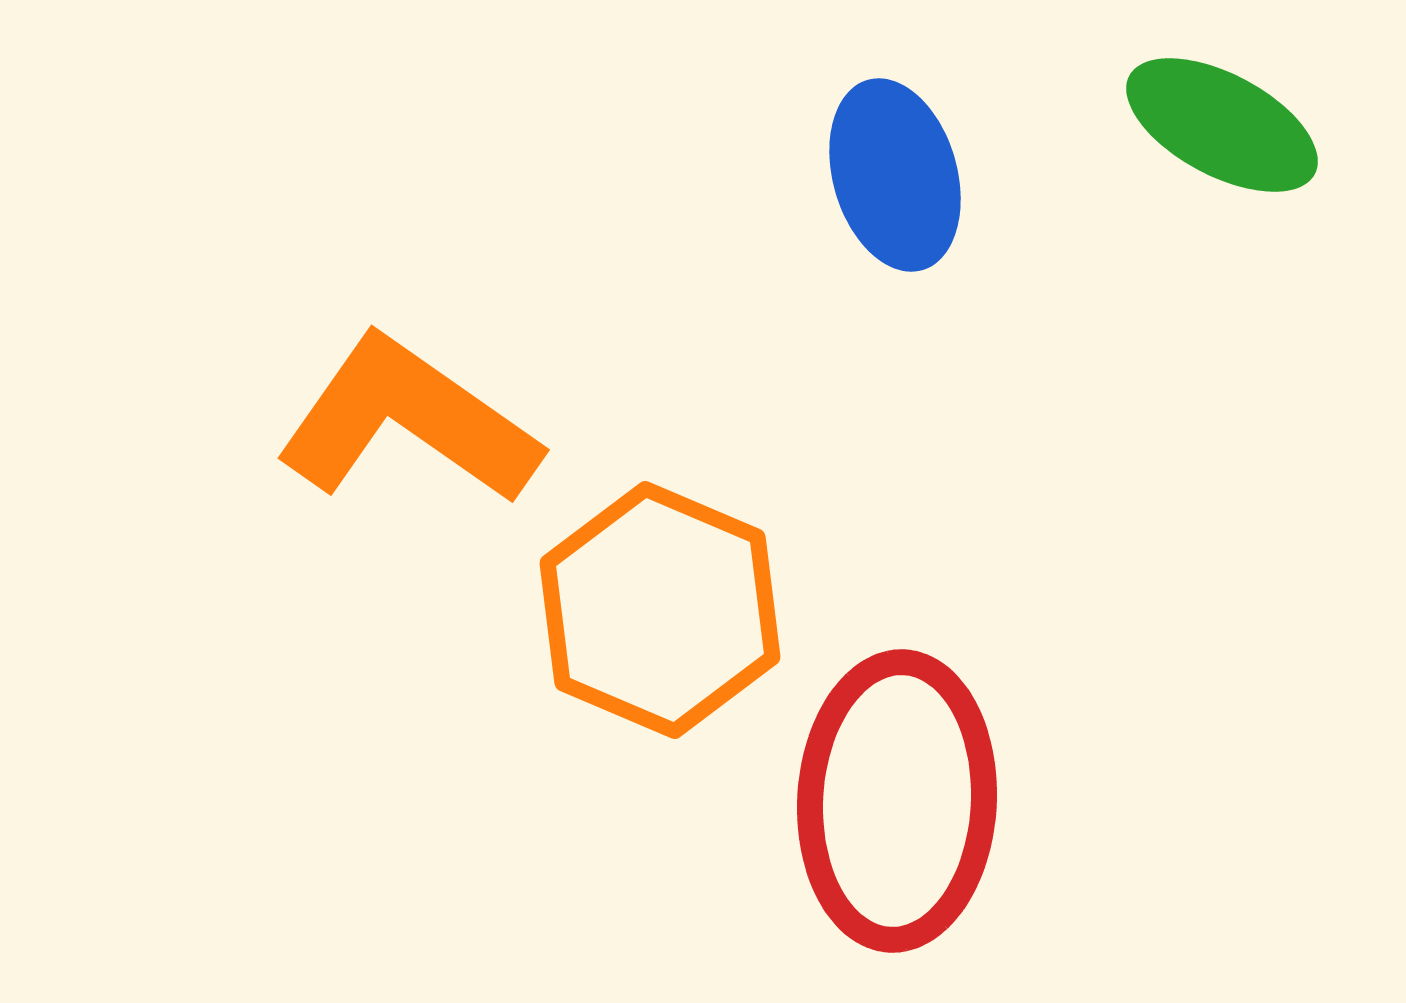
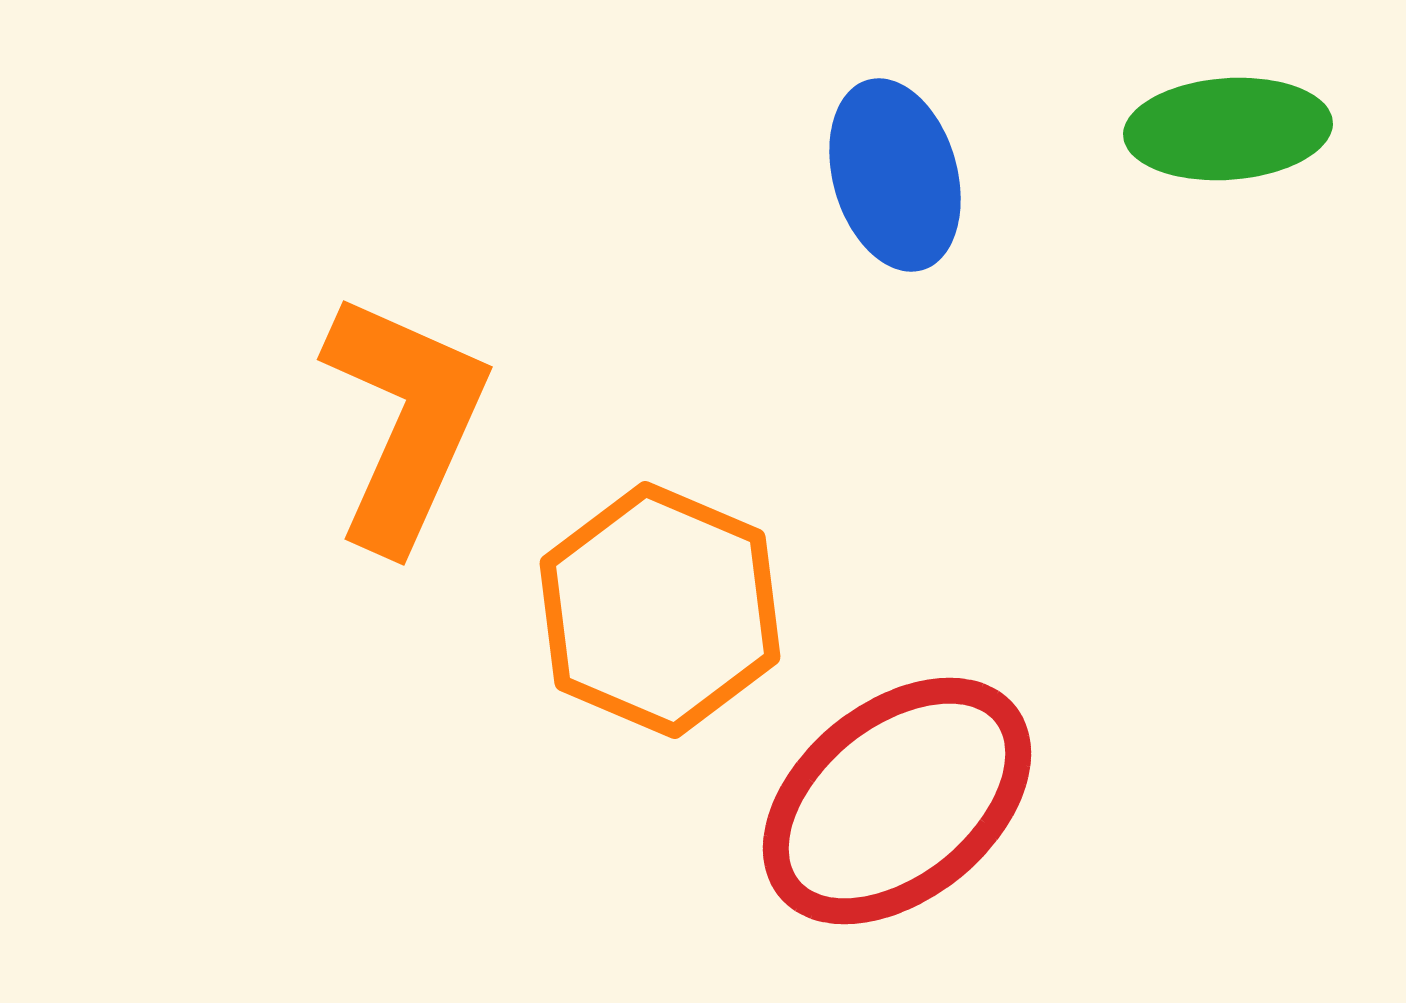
green ellipse: moved 6 px right, 4 px down; rotated 32 degrees counterclockwise
orange L-shape: moved 3 px left; rotated 79 degrees clockwise
red ellipse: rotated 48 degrees clockwise
